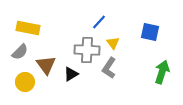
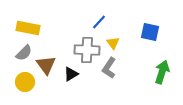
gray semicircle: moved 4 px right, 1 px down
